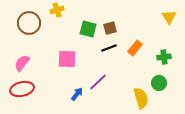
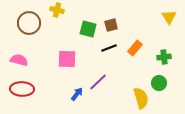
yellow cross: rotated 32 degrees clockwise
brown square: moved 1 px right, 3 px up
pink semicircle: moved 3 px left, 3 px up; rotated 66 degrees clockwise
red ellipse: rotated 15 degrees clockwise
